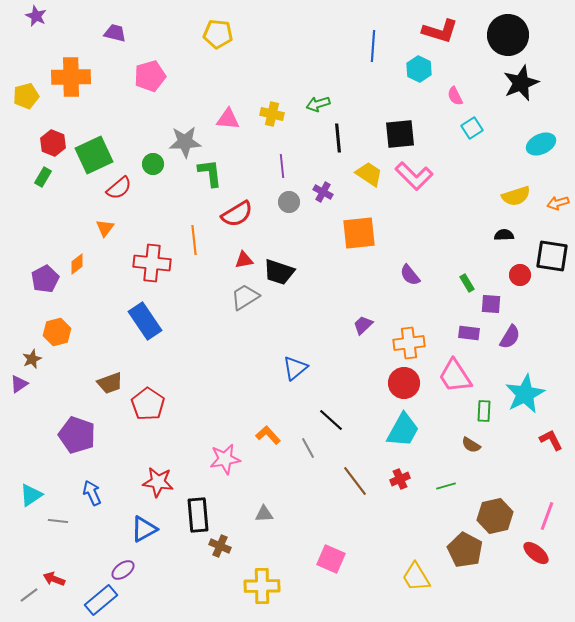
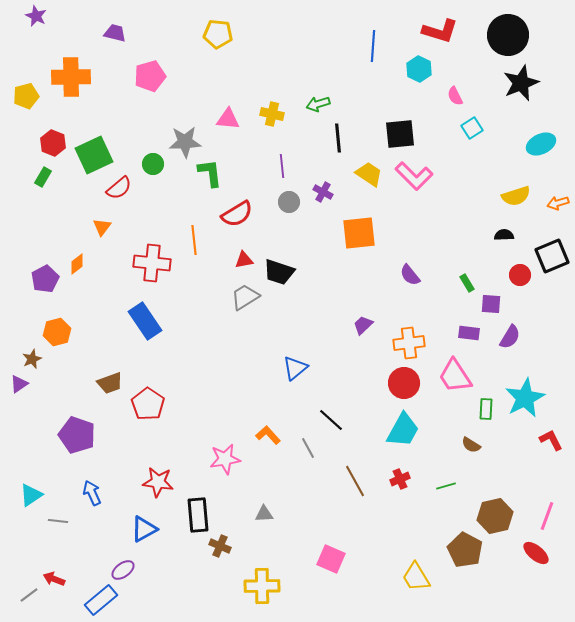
orange triangle at (105, 228): moved 3 px left, 1 px up
black square at (552, 256): rotated 32 degrees counterclockwise
cyan star at (525, 394): moved 4 px down
green rectangle at (484, 411): moved 2 px right, 2 px up
brown line at (355, 481): rotated 8 degrees clockwise
